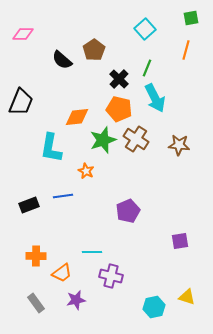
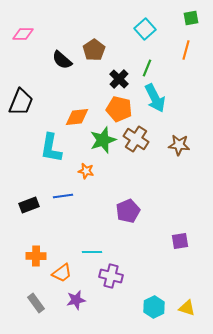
orange star: rotated 14 degrees counterclockwise
yellow triangle: moved 11 px down
cyan hexagon: rotated 15 degrees counterclockwise
